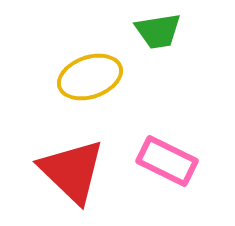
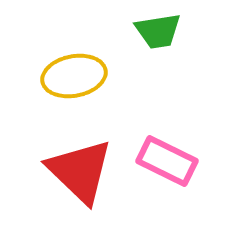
yellow ellipse: moved 16 px left, 1 px up; rotated 8 degrees clockwise
red triangle: moved 8 px right
